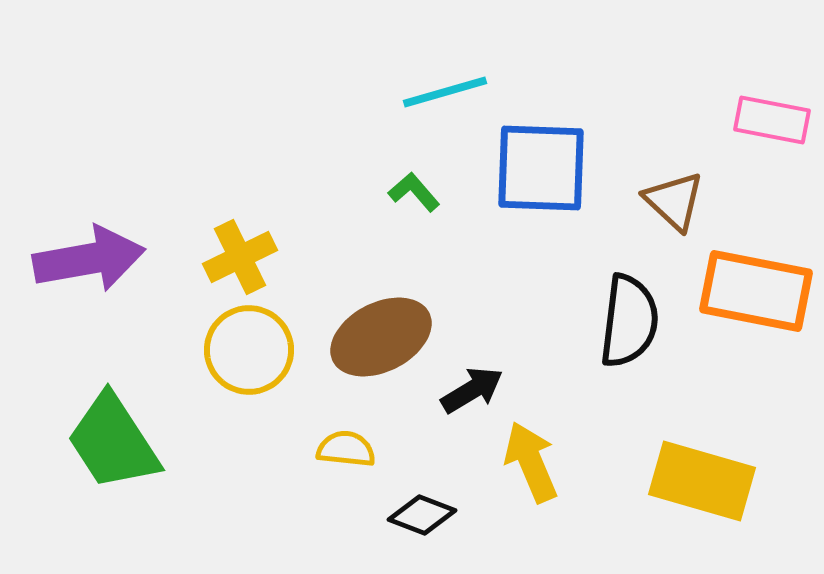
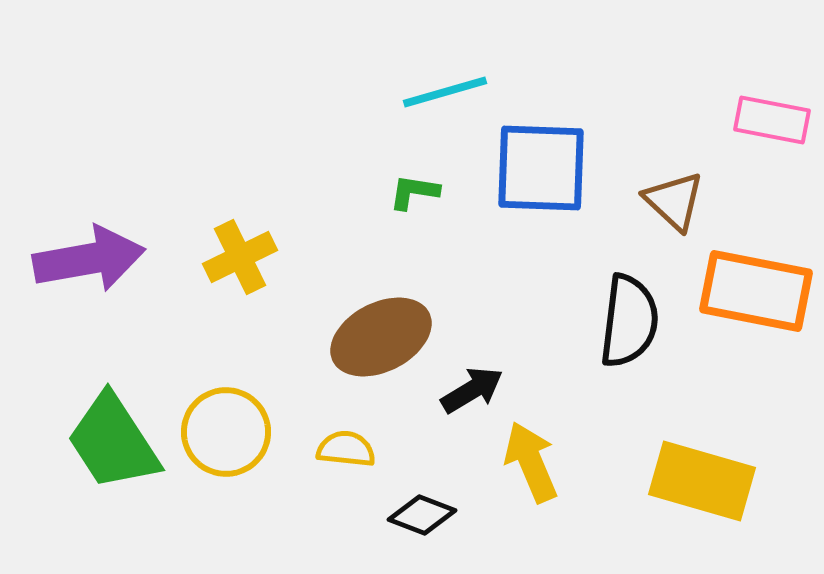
green L-shape: rotated 40 degrees counterclockwise
yellow circle: moved 23 px left, 82 px down
